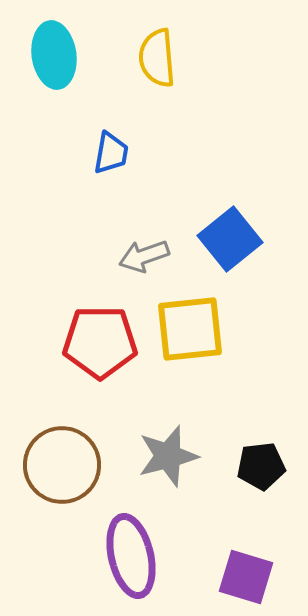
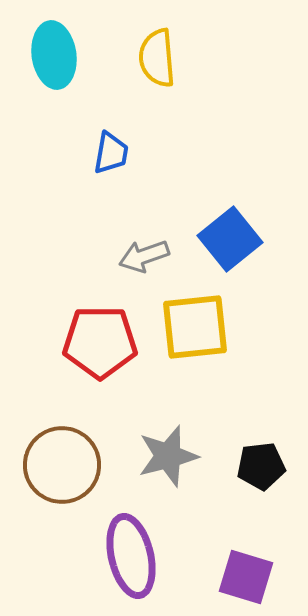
yellow square: moved 5 px right, 2 px up
